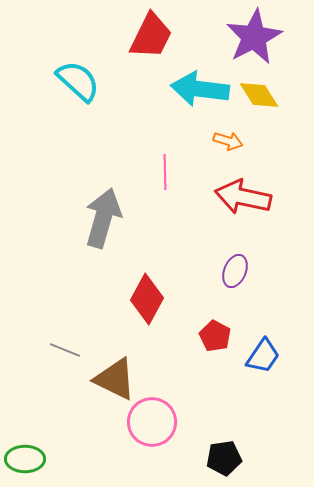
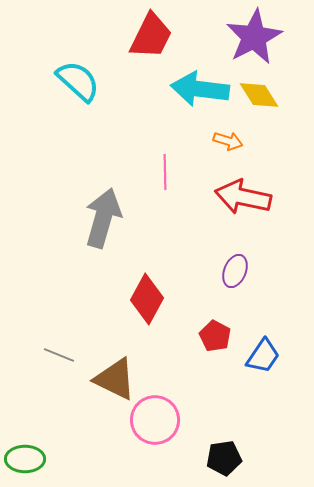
gray line: moved 6 px left, 5 px down
pink circle: moved 3 px right, 2 px up
